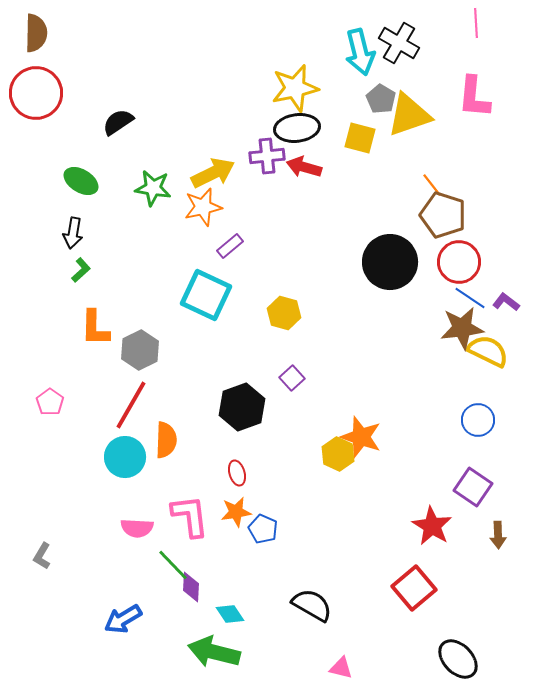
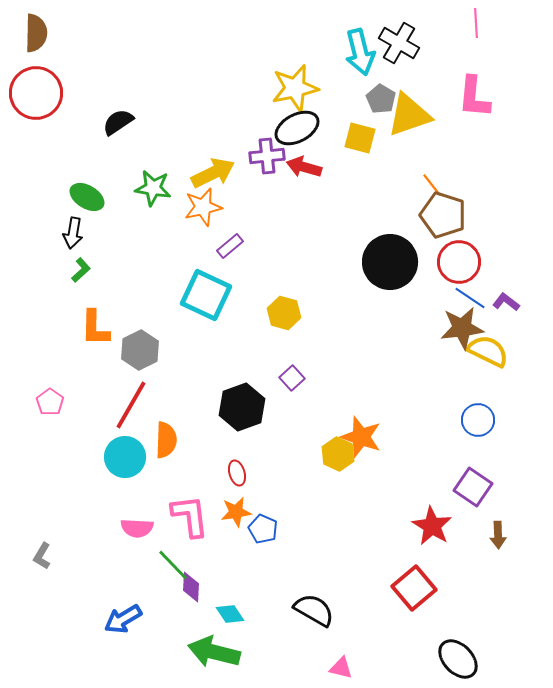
black ellipse at (297, 128): rotated 21 degrees counterclockwise
green ellipse at (81, 181): moved 6 px right, 16 px down
black semicircle at (312, 605): moved 2 px right, 5 px down
